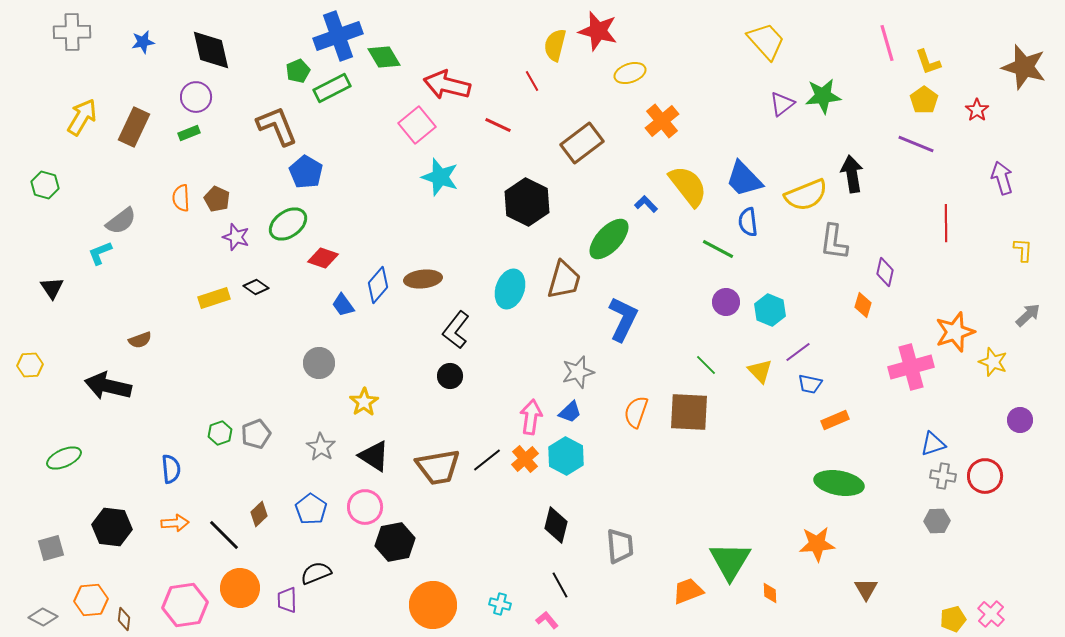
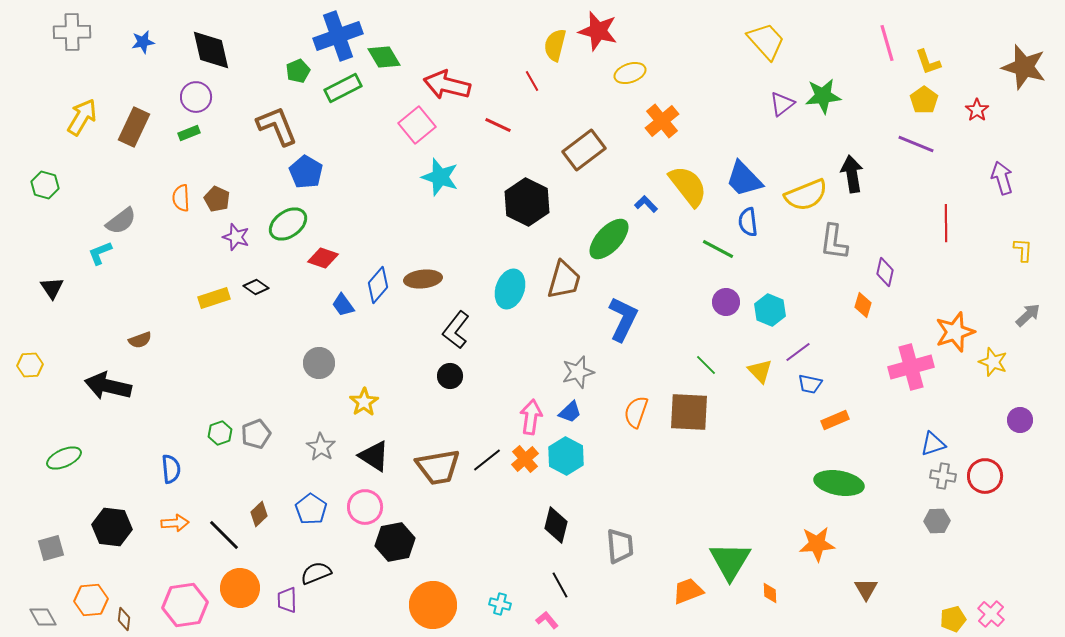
green rectangle at (332, 88): moved 11 px right
brown rectangle at (582, 143): moved 2 px right, 7 px down
gray diamond at (43, 617): rotated 32 degrees clockwise
